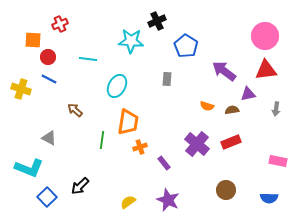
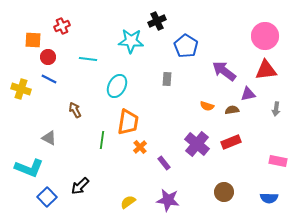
red cross: moved 2 px right, 2 px down
brown arrow: rotated 21 degrees clockwise
orange cross: rotated 24 degrees counterclockwise
brown circle: moved 2 px left, 2 px down
purple star: rotated 15 degrees counterclockwise
